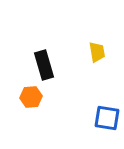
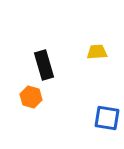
yellow trapezoid: rotated 85 degrees counterclockwise
orange hexagon: rotated 20 degrees clockwise
